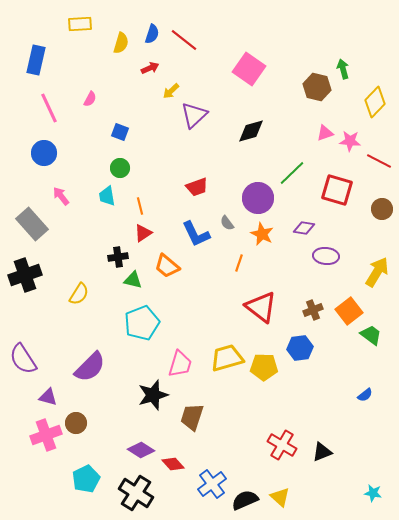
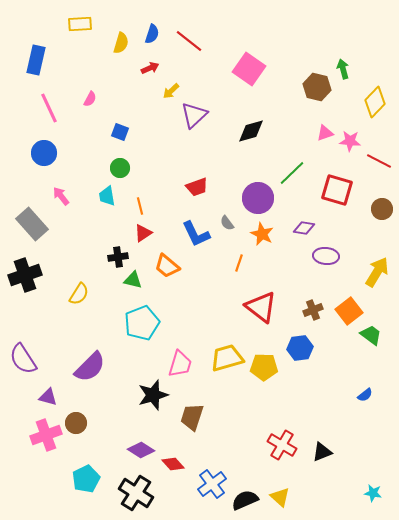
red line at (184, 40): moved 5 px right, 1 px down
